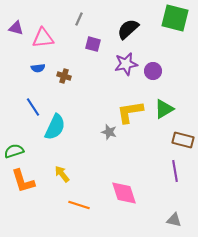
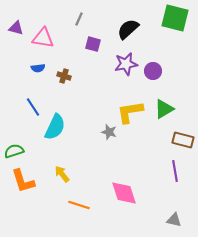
pink triangle: rotated 15 degrees clockwise
